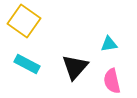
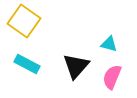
cyan triangle: rotated 24 degrees clockwise
black triangle: moved 1 px right, 1 px up
pink semicircle: moved 4 px up; rotated 35 degrees clockwise
